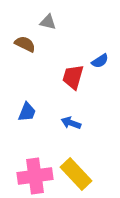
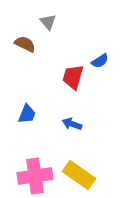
gray triangle: rotated 36 degrees clockwise
blue trapezoid: moved 2 px down
blue arrow: moved 1 px right, 1 px down
yellow rectangle: moved 3 px right, 1 px down; rotated 12 degrees counterclockwise
